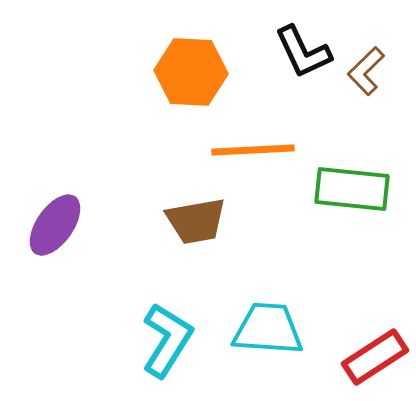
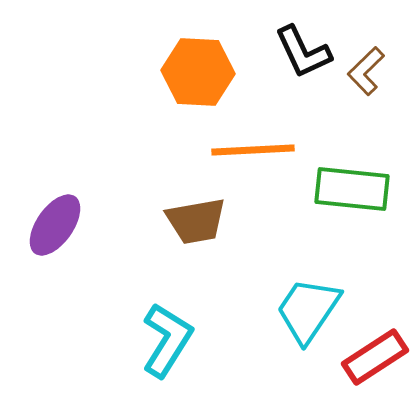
orange hexagon: moved 7 px right
cyan trapezoid: moved 40 px right, 19 px up; rotated 60 degrees counterclockwise
